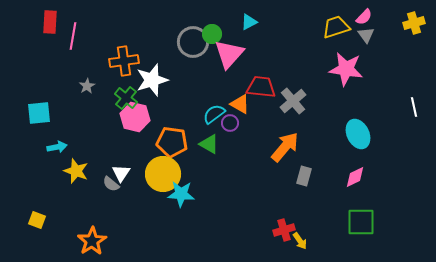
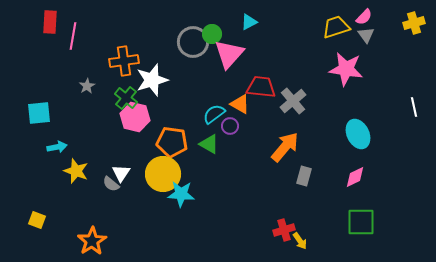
purple circle: moved 3 px down
